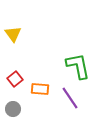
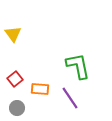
gray circle: moved 4 px right, 1 px up
